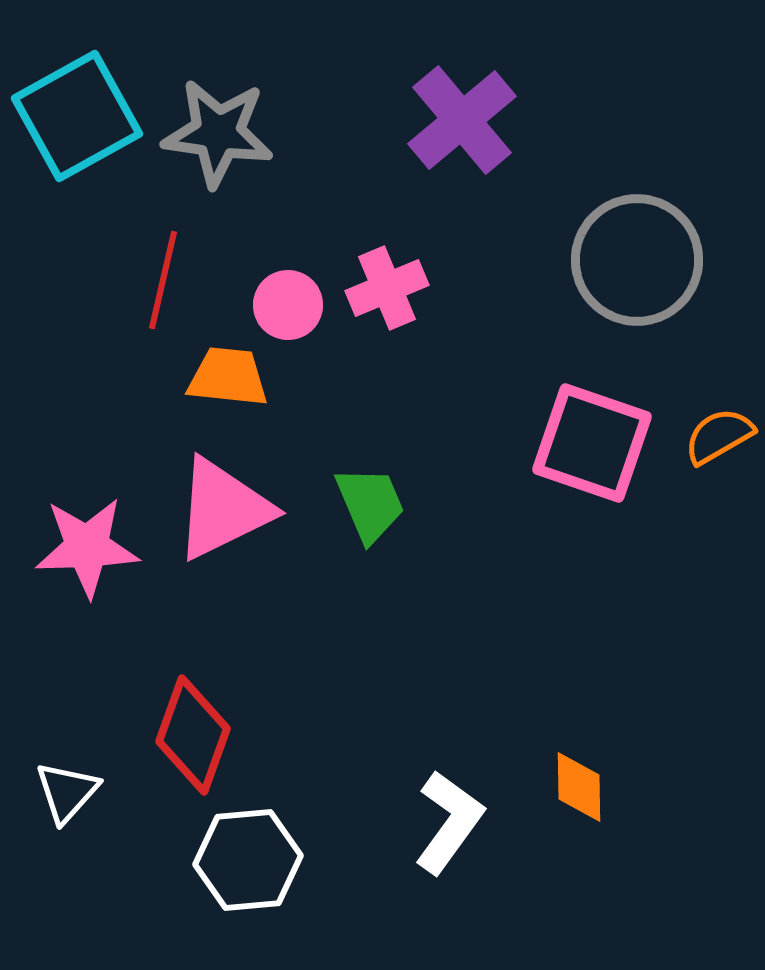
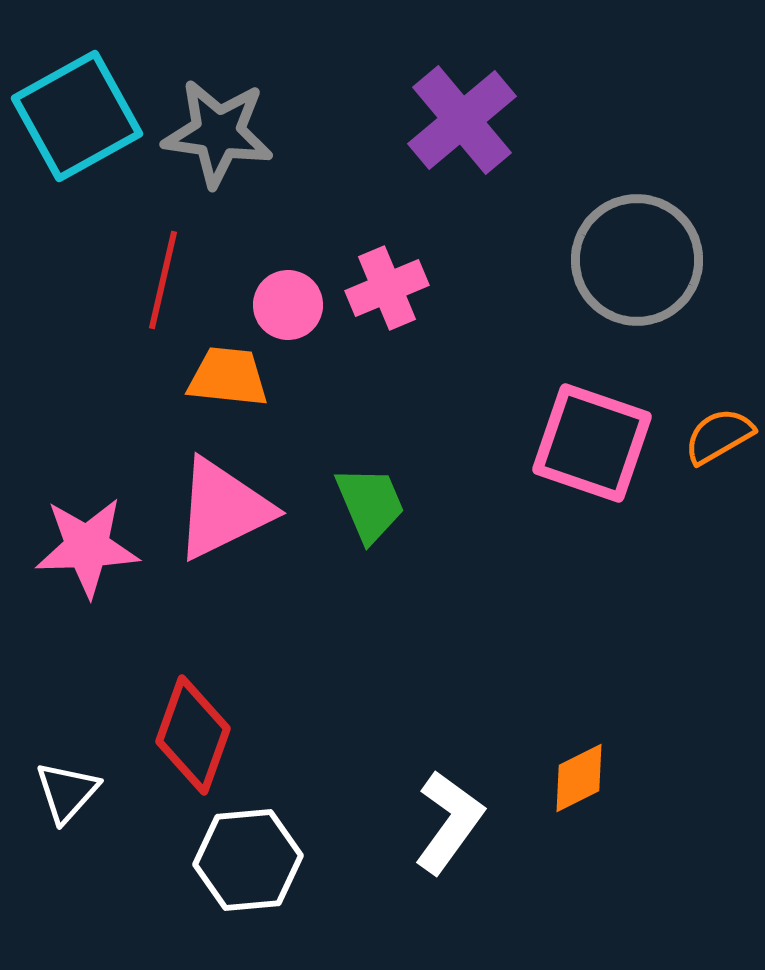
orange diamond: moved 9 px up; rotated 64 degrees clockwise
